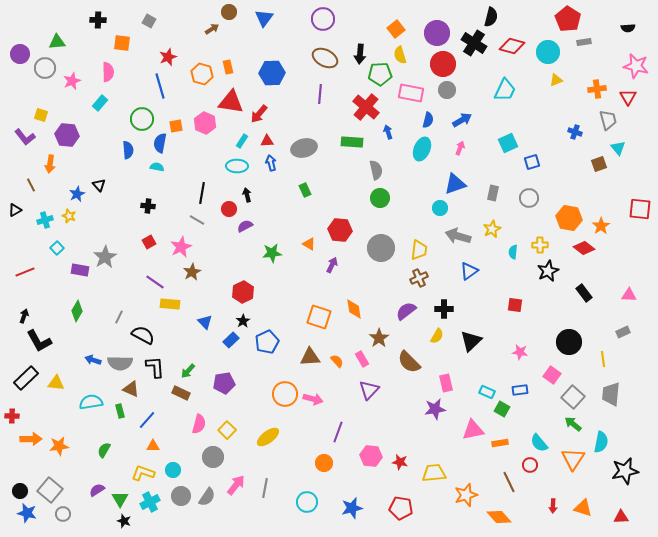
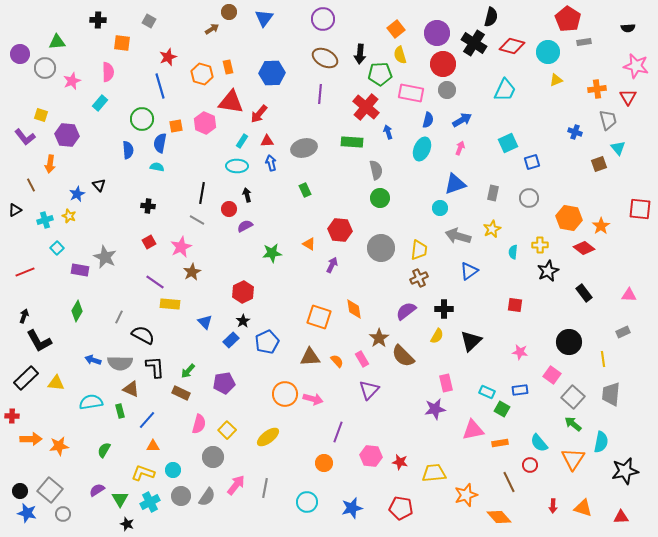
gray star at (105, 257): rotated 15 degrees counterclockwise
brown semicircle at (409, 362): moved 6 px left, 6 px up
black star at (124, 521): moved 3 px right, 3 px down
